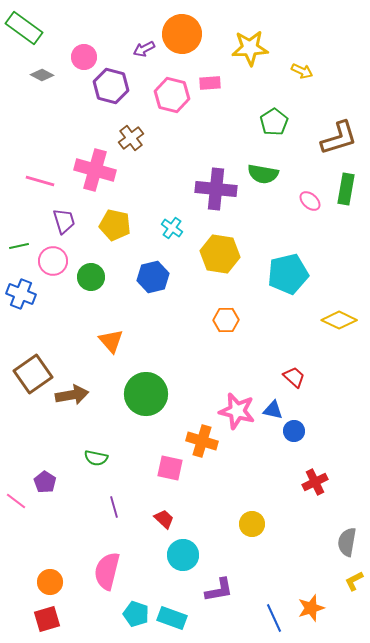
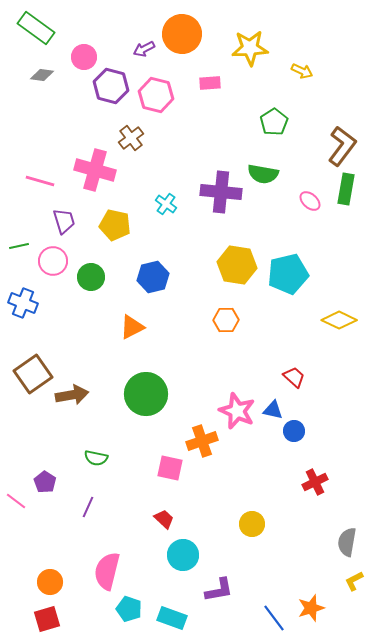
green rectangle at (24, 28): moved 12 px right
gray diamond at (42, 75): rotated 20 degrees counterclockwise
pink hexagon at (172, 95): moved 16 px left
brown L-shape at (339, 138): moved 3 px right, 8 px down; rotated 36 degrees counterclockwise
purple cross at (216, 189): moved 5 px right, 3 px down
cyan cross at (172, 228): moved 6 px left, 24 px up
yellow hexagon at (220, 254): moved 17 px right, 11 px down
blue cross at (21, 294): moved 2 px right, 9 px down
orange triangle at (111, 341): moved 21 px right, 14 px up; rotated 44 degrees clockwise
pink star at (237, 411): rotated 9 degrees clockwise
orange cross at (202, 441): rotated 36 degrees counterclockwise
purple line at (114, 507): moved 26 px left; rotated 40 degrees clockwise
cyan pentagon at (136, 614): moved 7 px left, 5 px up
blue line at (274, 618): rotated 12 degrees counterclockwise
